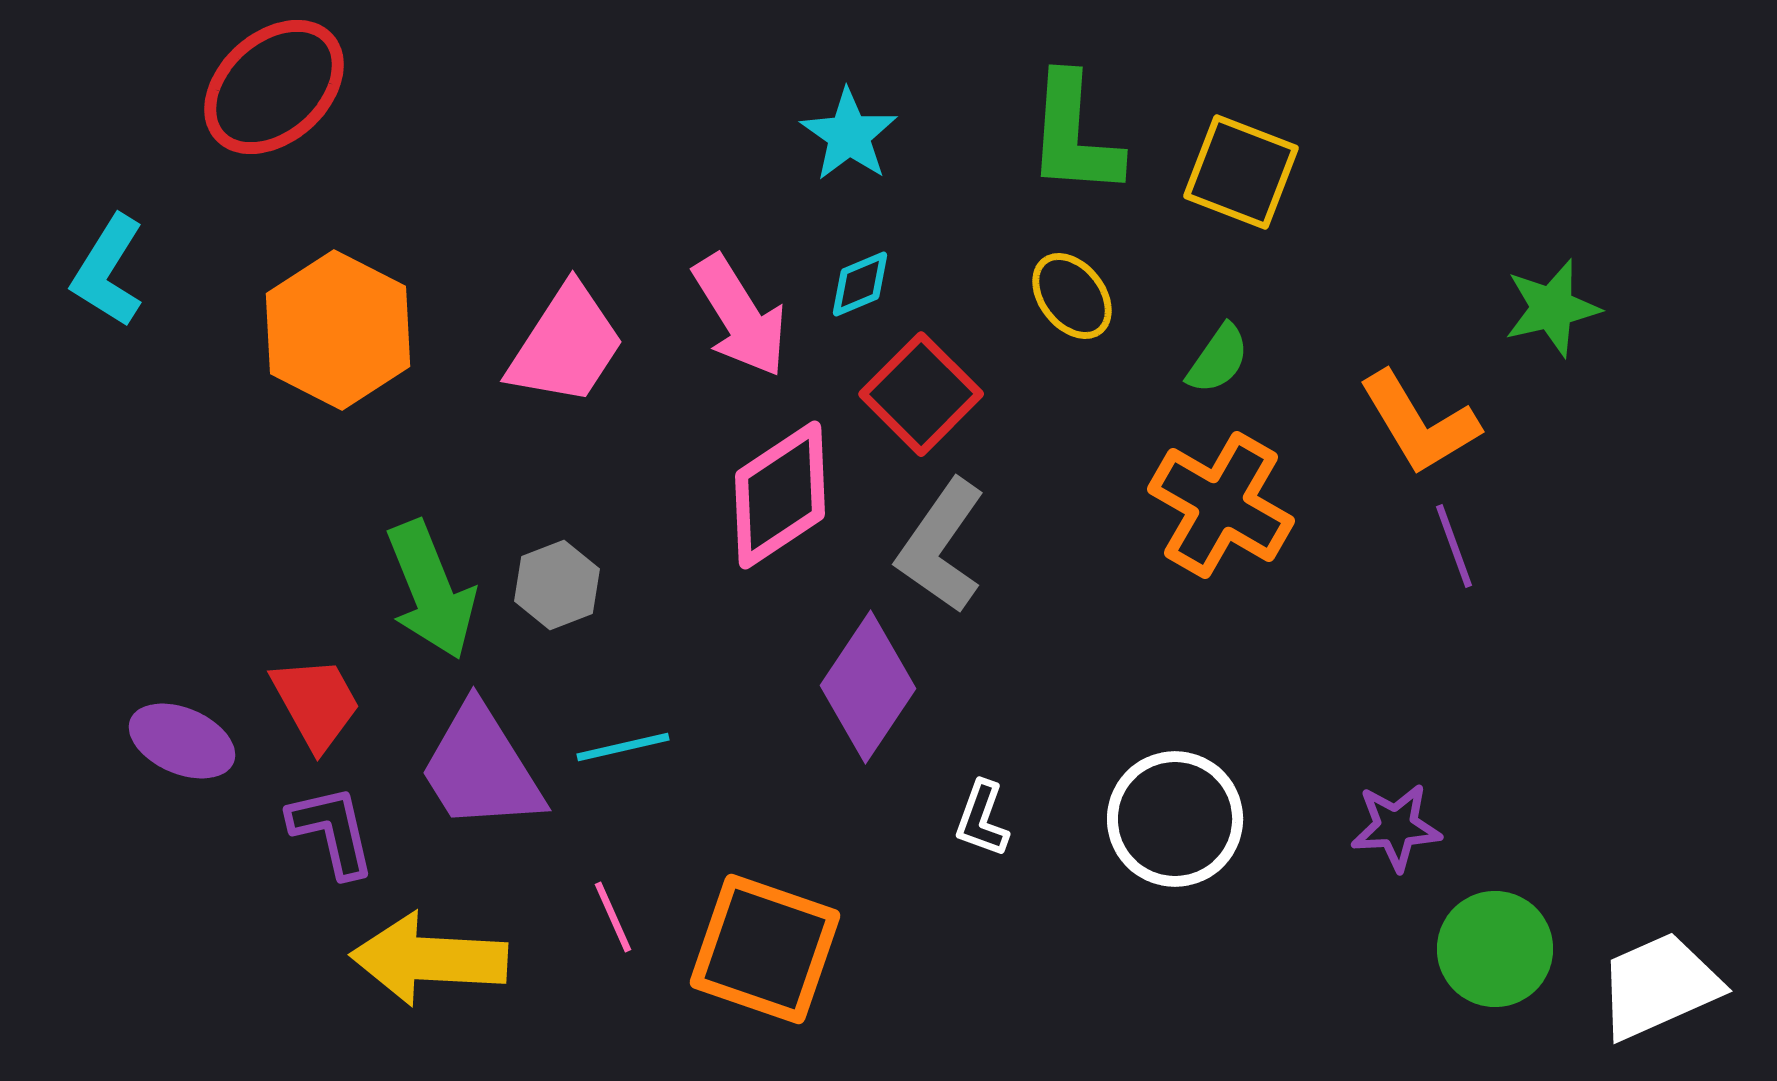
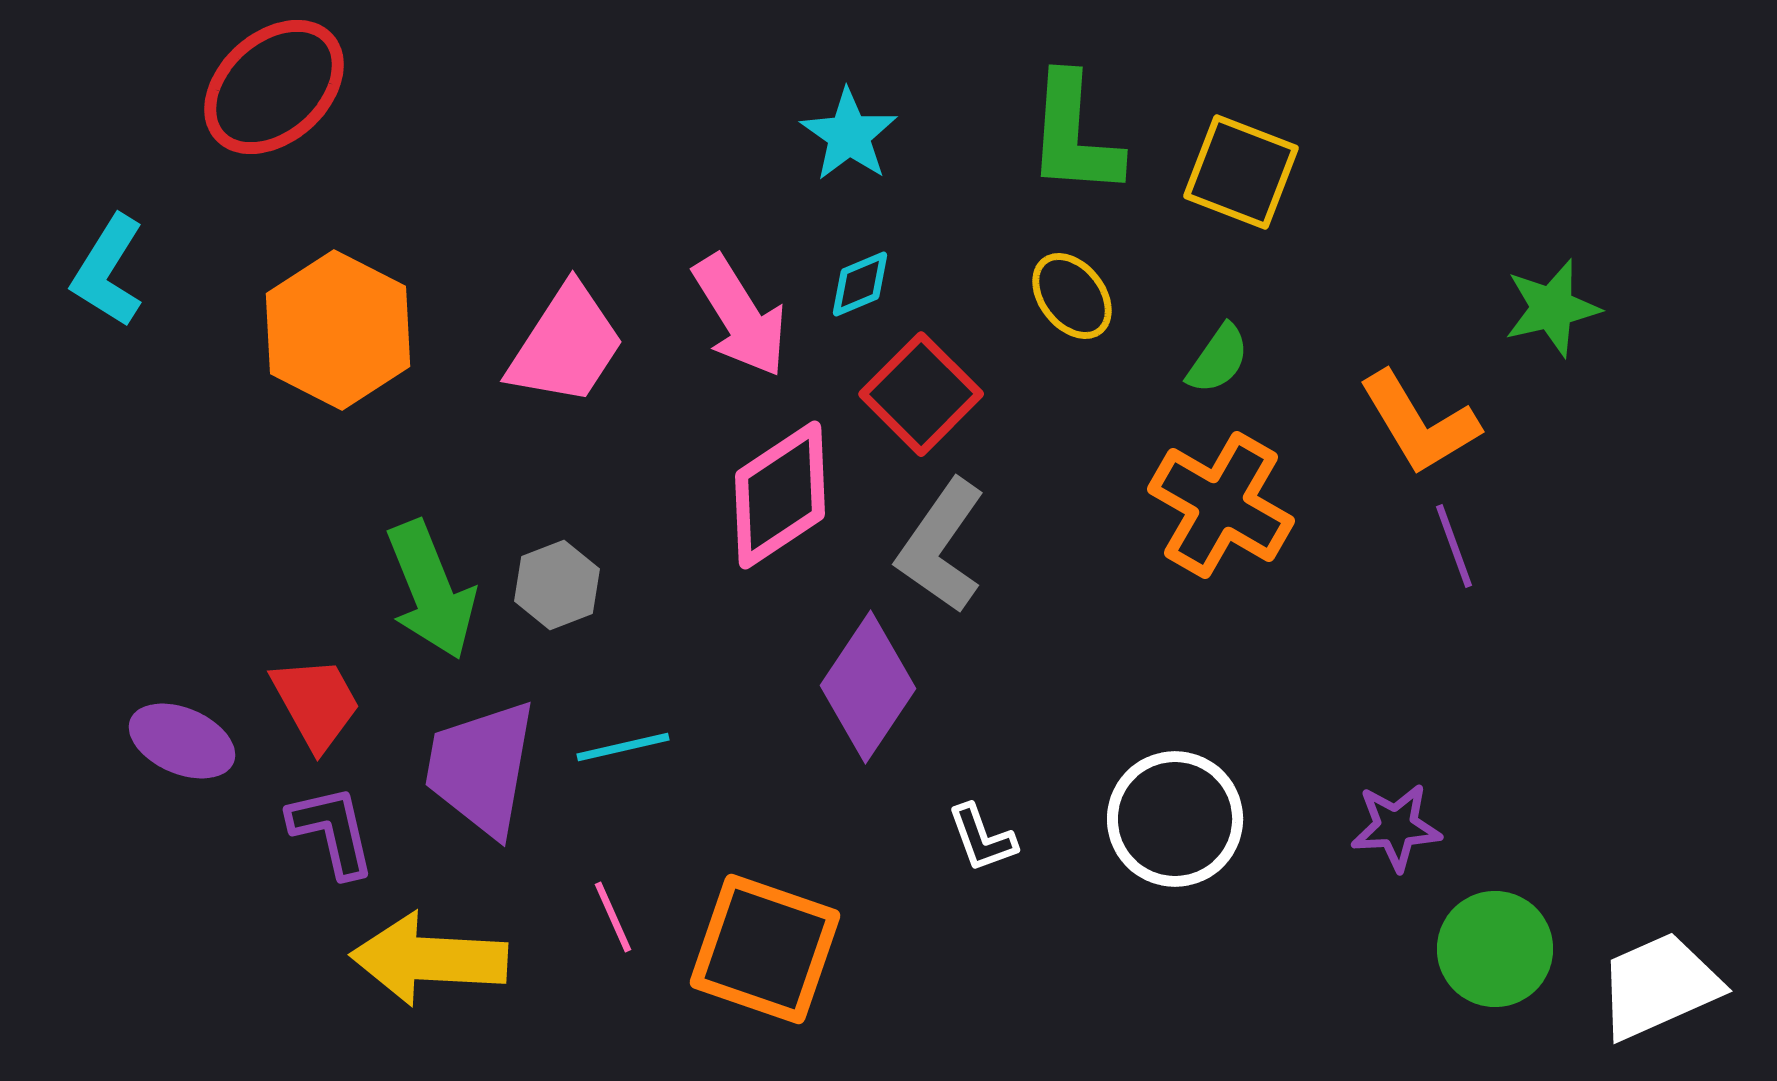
purple trapezoid: rotated 42 degrees clockwise
white L-shape: moved 19 px down; rotated 40 degrees counterclockwise
